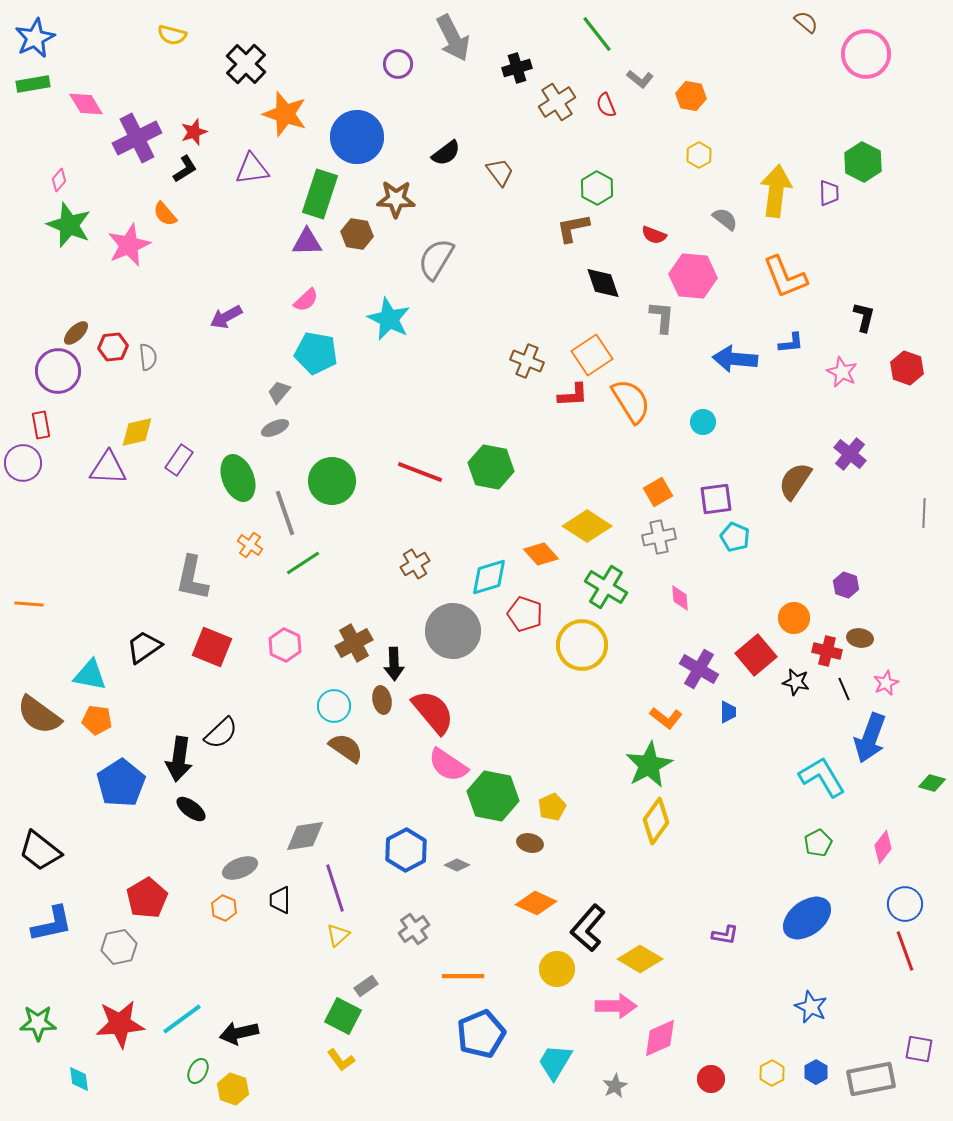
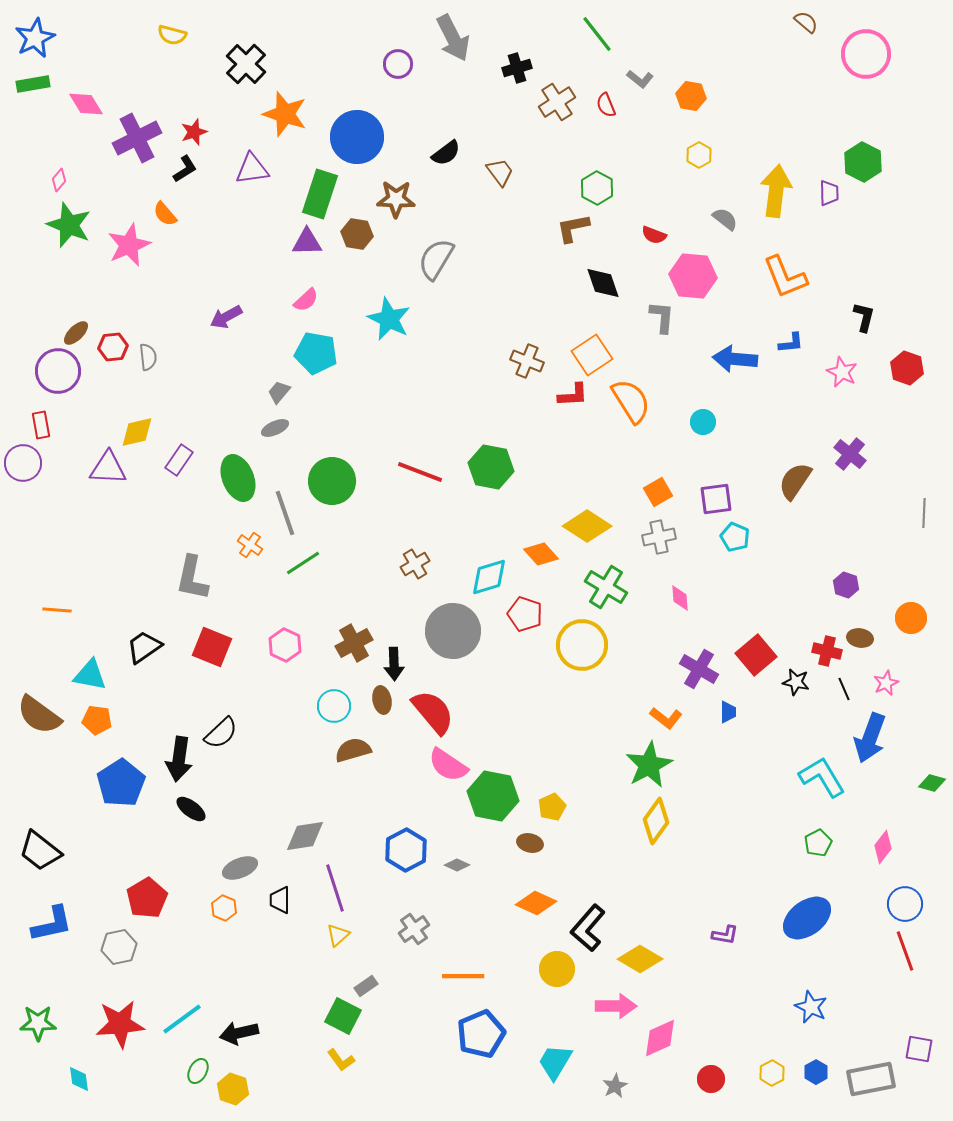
orange line at (29, 604): moved 28 px right, 6 px down
orange circle at (794, 618): moved 117 px right
brown semicircle at (346, 748): moved 7 px right, 2 px down; rotated 51 degrees counterclockwise
